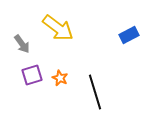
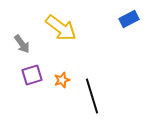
yellow arrow: moved 3 px right
blue rectangle: moved 16 px up
orange star: moved 2 px right, 2 px down; rotated 28 degrees clockwise
black line: moved 3 px left, 4 px down
